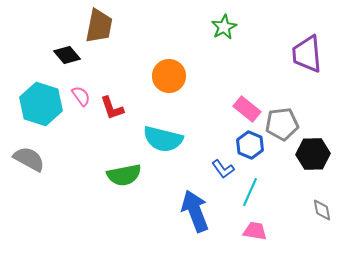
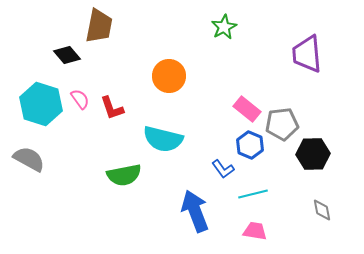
pink semicircle: moved 1 px left, 3 px down
cyan line: moved 3 px right, 2 px down; rotated 52 degrees clockwise
